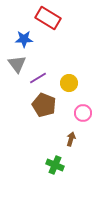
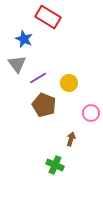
red rectangle: moved 1 px up
blue star: rotated 24 degrees clockwise
pink circle: moved 8 px right
